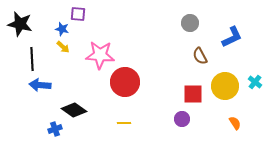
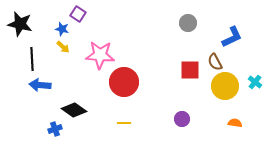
purple square: rotated 28 degrees clockwise
gray circle: moved 2 px left
brown semicircle: moved 15 px right, 6 px down
red circle: moved 1 px left
red square: moved 3 px left, 24 px up
orange semicircle: rotated 48 degrees counterclockwise
